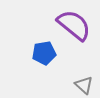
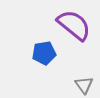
gray triangle: rotated 12 degrees clockwise
